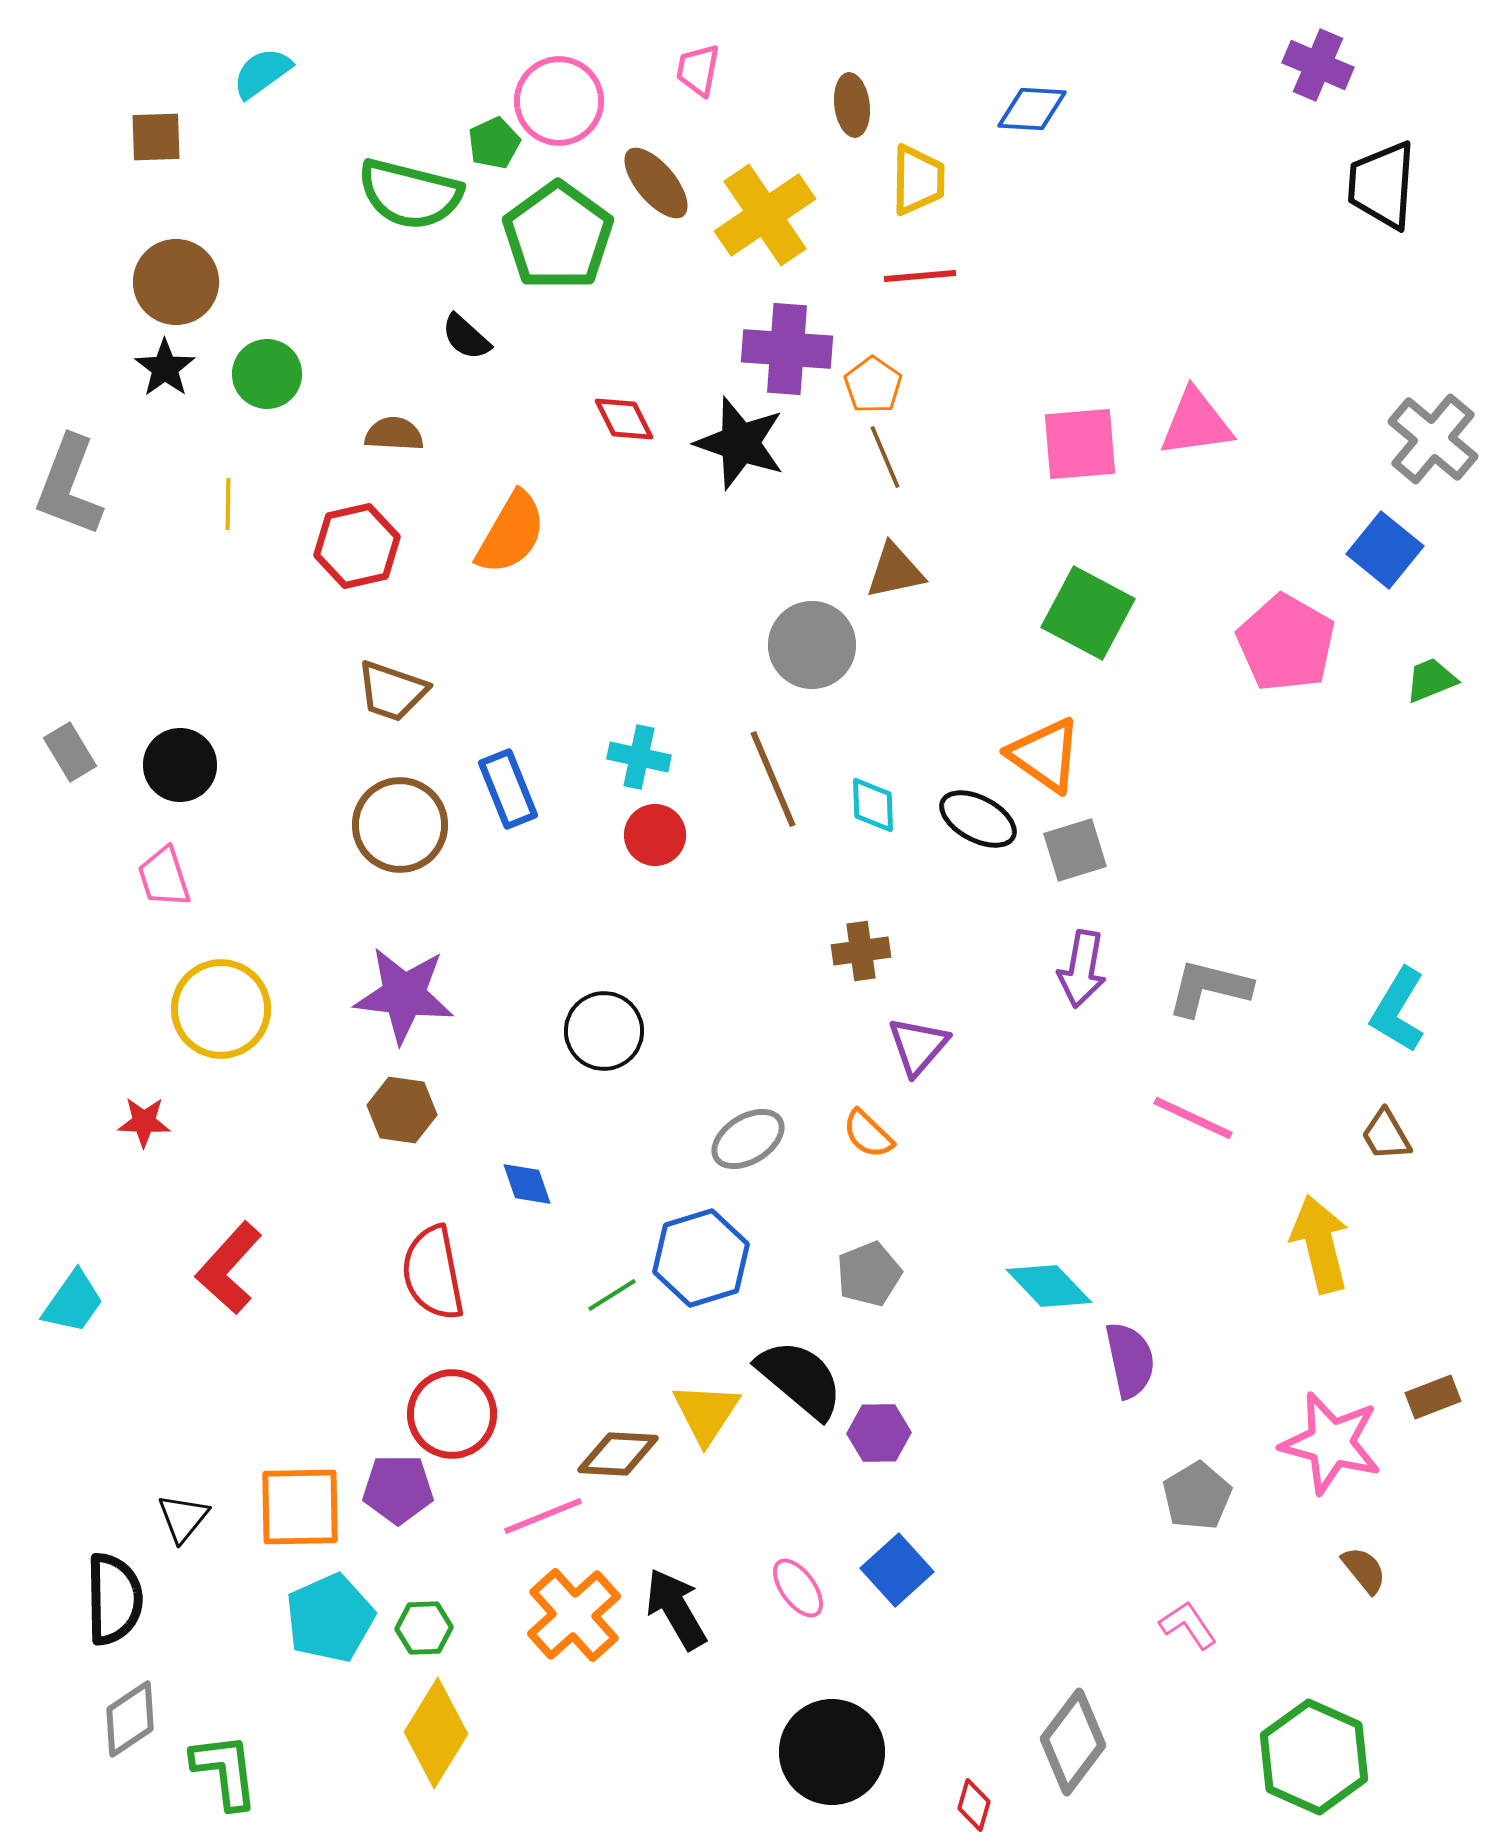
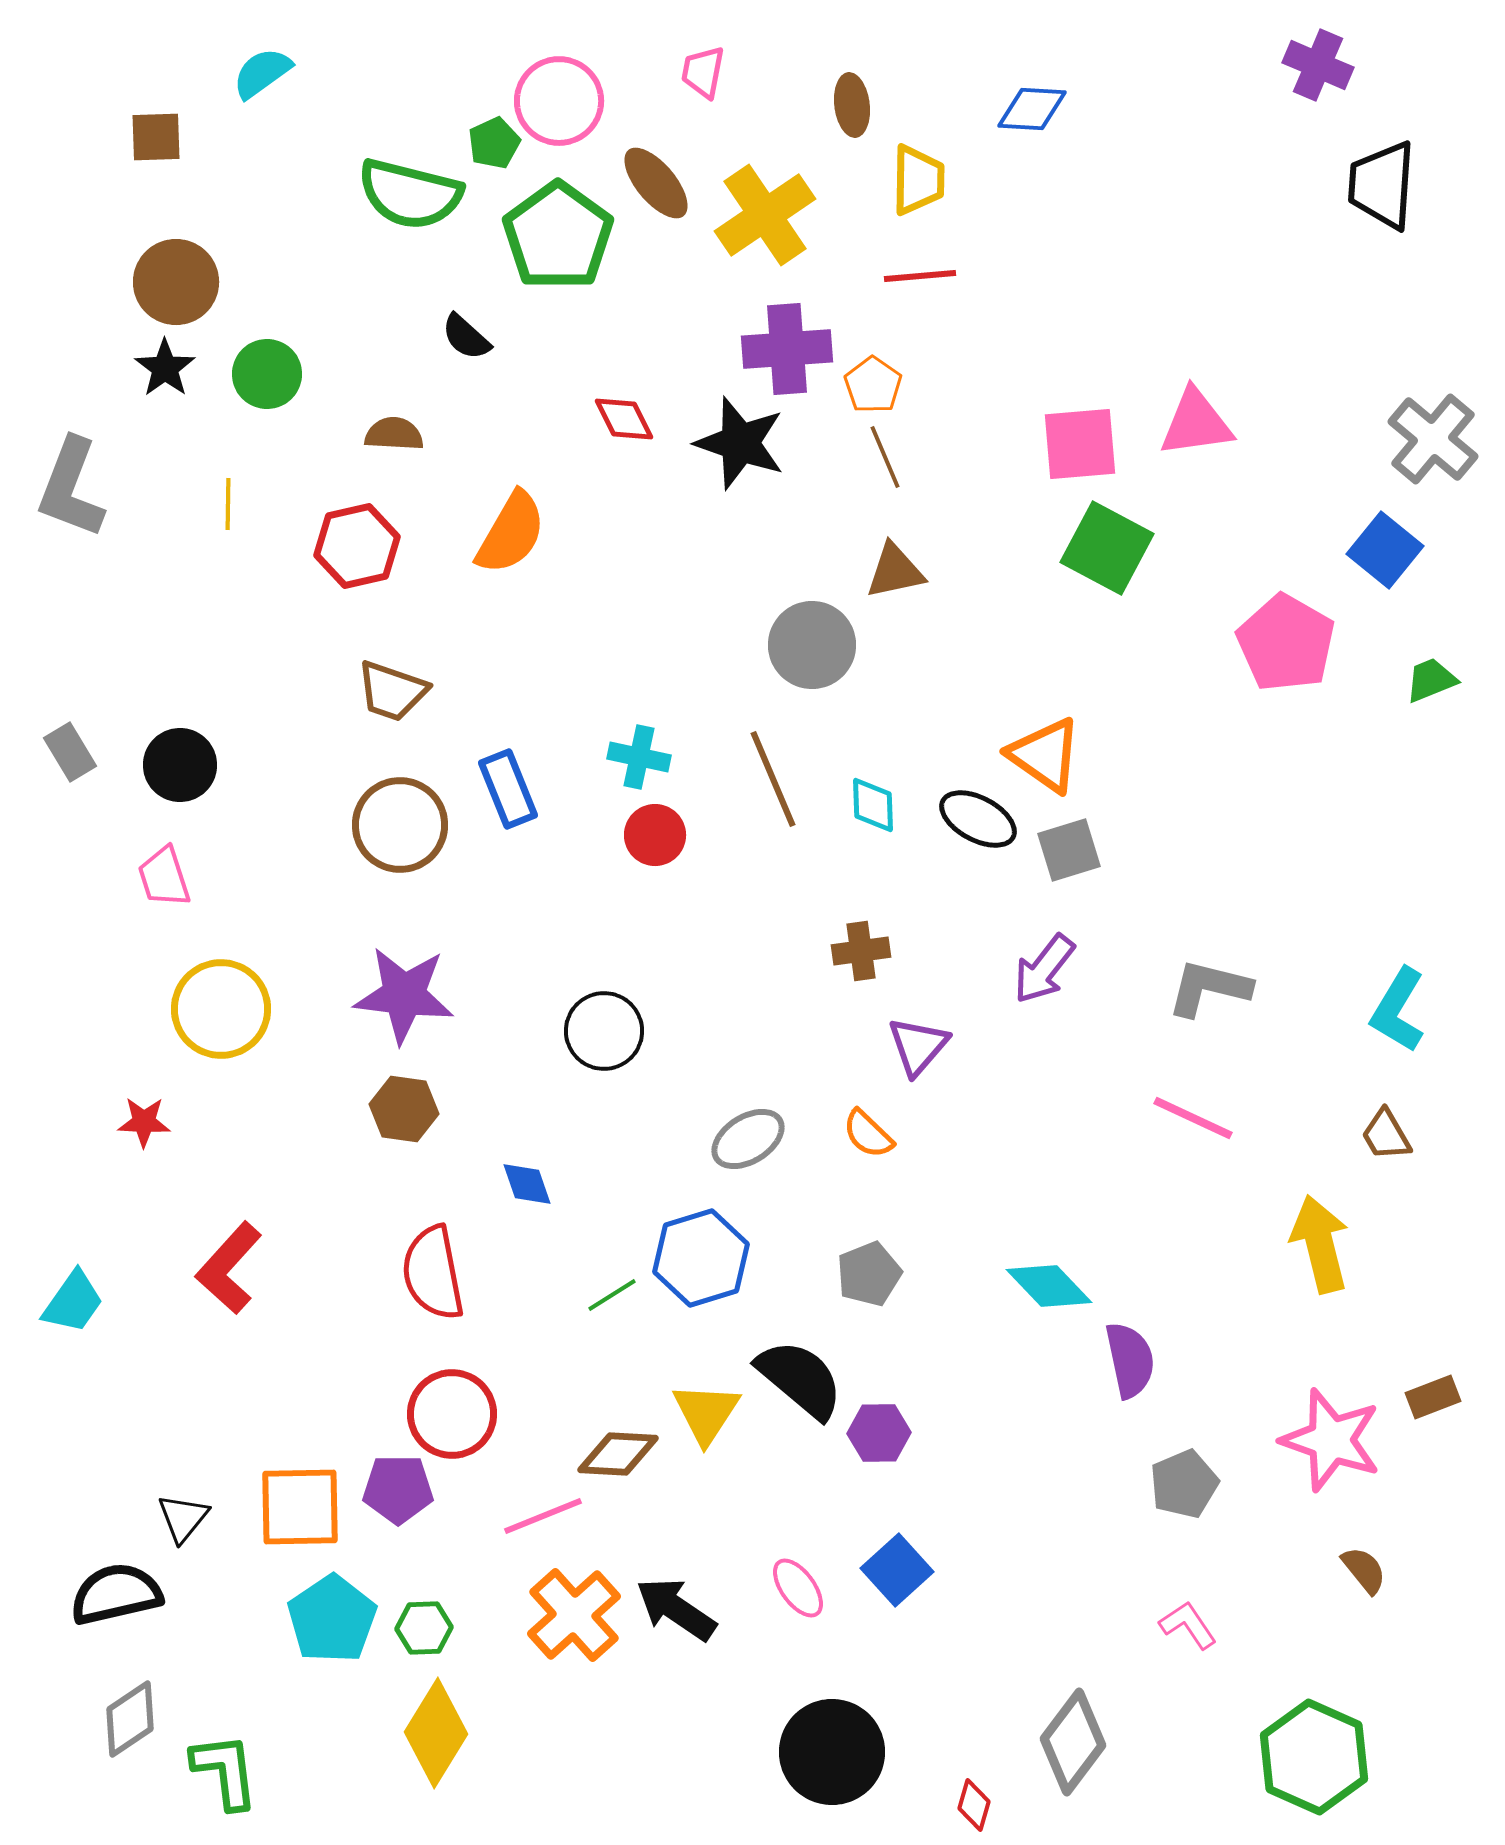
pink trapezoid at (698, 70): moved 5 px right, 2 px down
purple cross at (787, 349): rotated 8 degrees counterclockwise
gray L-shape at (69, 486): moved 2 px right, 2 px down
green square at (1088, 613): moved 19 px right, 65 px up
gray square at (1075, 850): moved 6 px left
purple arrow at (1082, 969): moved 38 px left; rotated 28 degrees clockwise
brown hexagon at (402, 1110): moved 2 px right, 1 px up
pink star at (1331, 1443): moved 3 px up; rotated 4 degrees clockwise
gray pentagon at (1197, 1496): moved 13 px left, 12 px up; rotated 8 degrees clockwise
black semicircle at (114, 1599): moved 2 px right, 5 px up; rotated 102 degrees counterclockwise
black arrow at (676, 1609): rotated 26 degrees counterclockwise
cyan pentagon at (330, 1618): moved 2 px right, 1 px down; rotated 10 degrees counterclockwise
